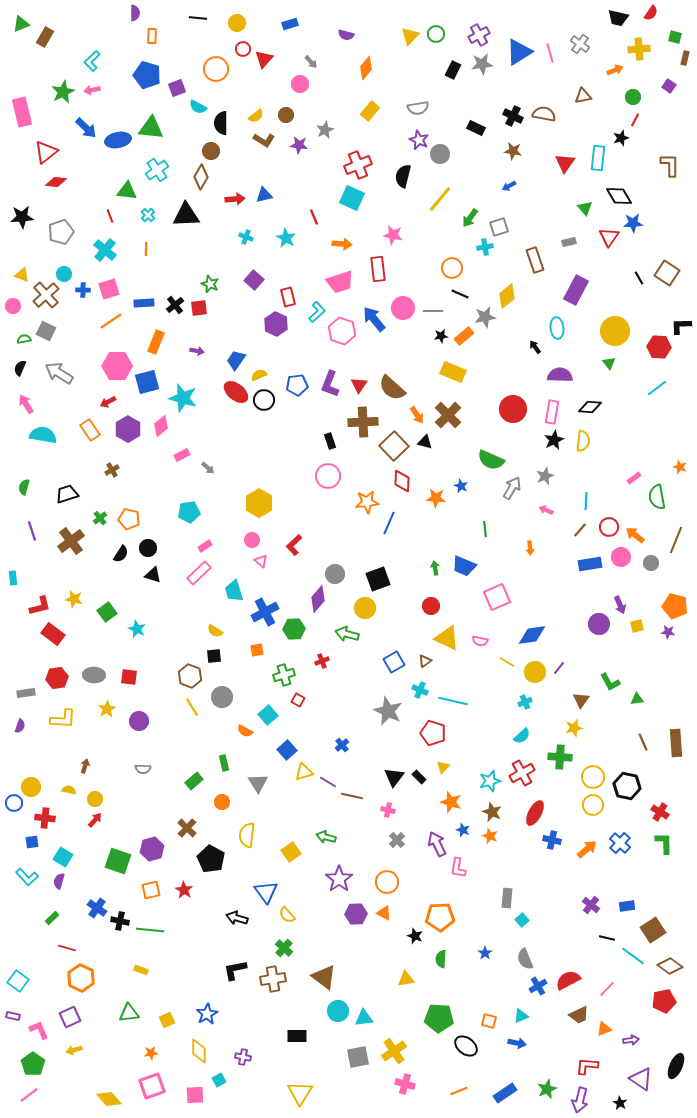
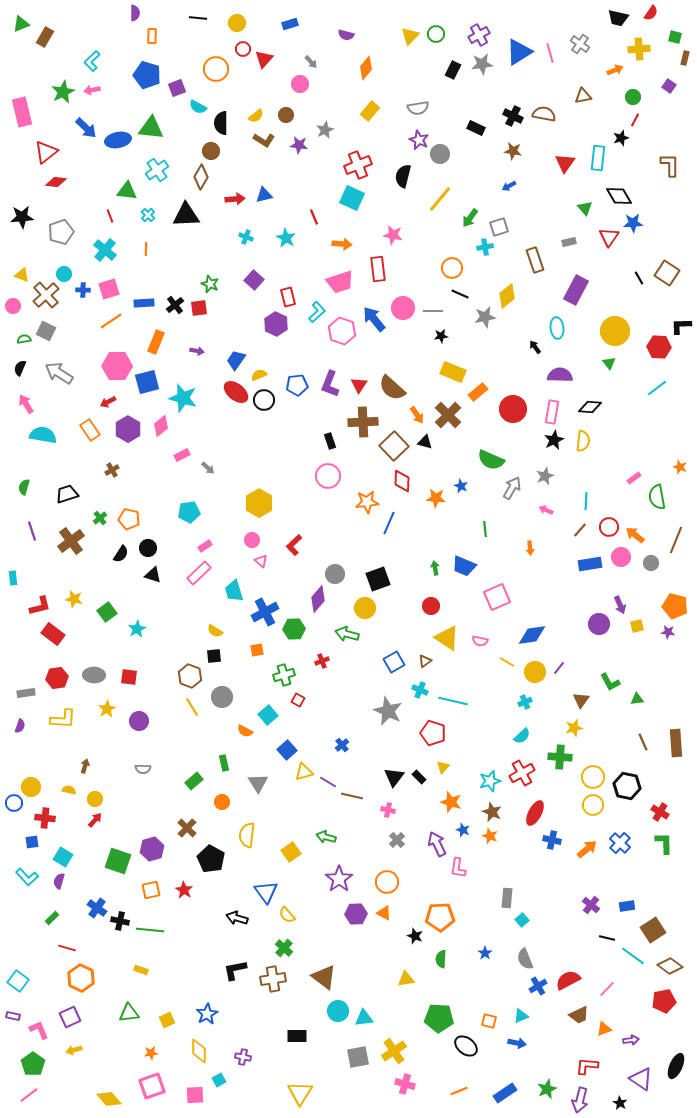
orange rectangle at (464, 336): moved 14 px right, 56 px down
cyan star at (137, 629): rotated 18 degrees clockwise
yellow triangle at (447, 638): rotated 8 degrees clockwise
